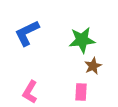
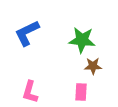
green star: rotated 12 degrees clockwise
brown star: rotated 24 degrees clockwise
pink L-shape: rotated 15 degrees counterclockwise
